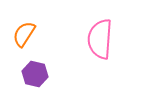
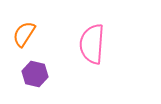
pink semicircle: moved 8 px left, 5 px down
